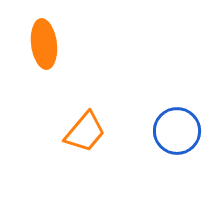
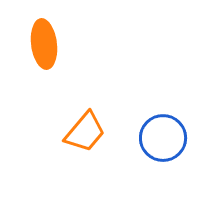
blue circle: moved 14 px left, 7 px down
